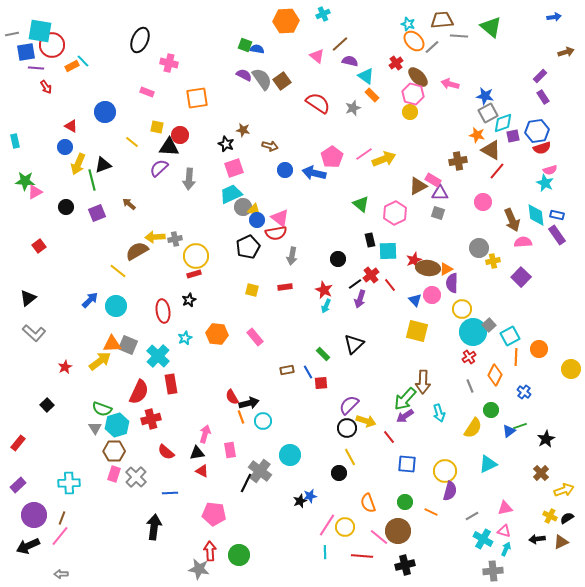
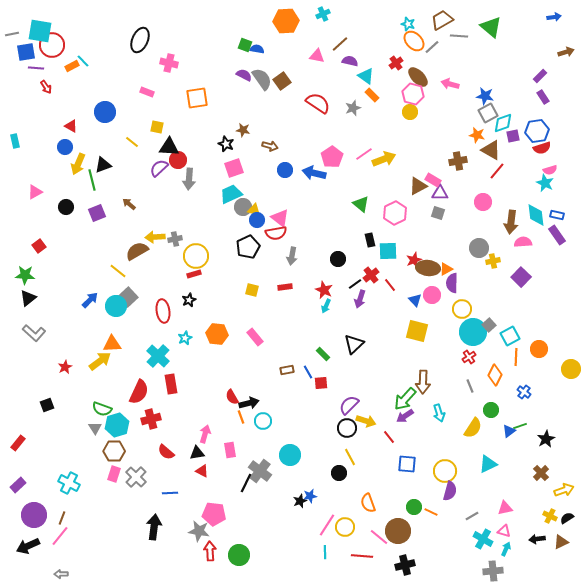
brown trapezoid at (442, 20): rotated 25 degrees counterclockwise
pink triangle at (317, 56): rotated 28 degrees counterclockwise
red circle at (180, 135): moved 2 px left, 25 px down
green star at (25, 181): moved 94 px down
brown arrow at (512, 220): moved 1 px left, 2 px down; rotated 30 degrees clockwise
gray square at (128, 345): moved 48 px up; rotated 24 degrees clockwise
black square at (47, 405): rotated 24 degrees clockwise
cyan cross at (69, 483): rotated 30 degrees clockwise
green circle at (405, 502): moved 9 px right, 5 px down
gray star at (199, 569): moved 38 px up
